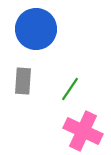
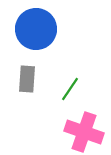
gray rectangle: moved 4 px right, 2 px up
pink cross: moved 1 px right, 1 px down; rotated 6 degrees counterclockwise
